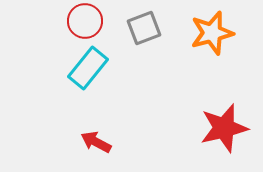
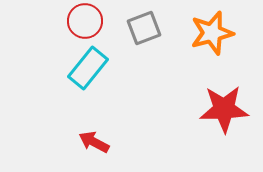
red star: moved 19 px up; rotated 12 degrees clockwise
red arrow: moved 2 px left
